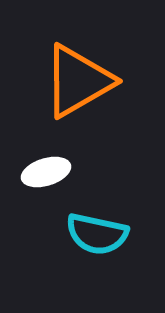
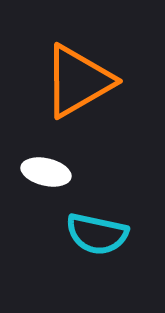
white ellipse: rotated 30 degrees clockwise
